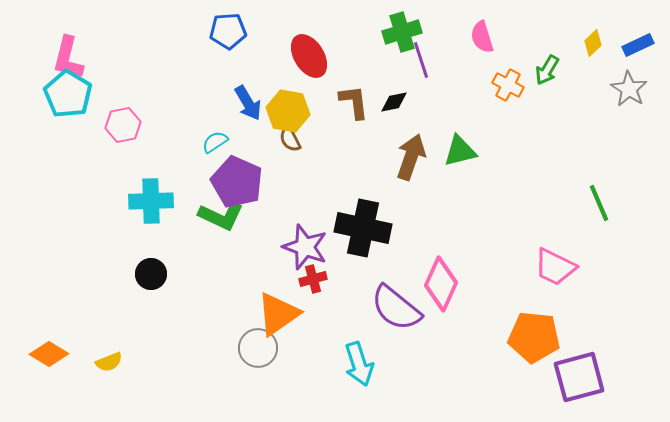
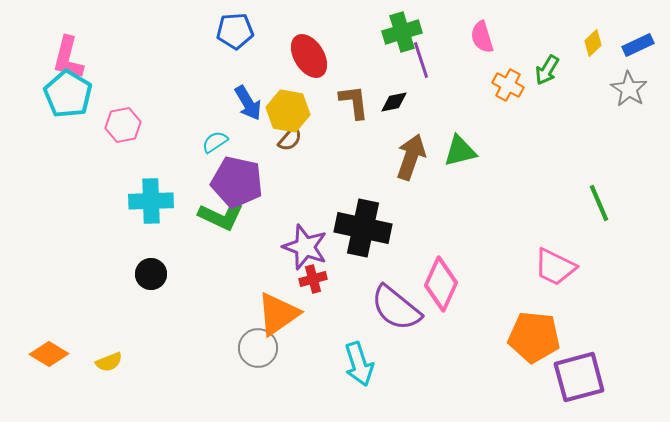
blue pentagon: moved 7 px right
brown semicircle: rotated 112 degrees counterclockwise
purple pentagon: rotated 12 degrees counterclockwise
